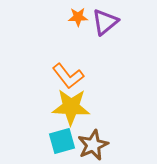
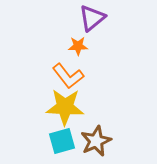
orange star: moved 29 px down
purple triangle: moved 13 px left, 4 px up
yellow star: moved 6 px left
brown star: moved 3 px right, 4 px up
